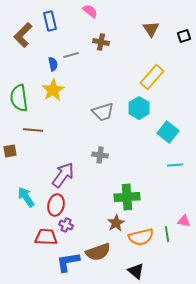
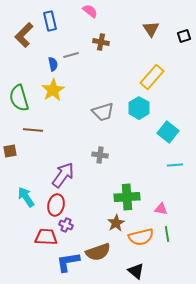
brown L-shape: moved 1 px right
green semicircle: rotated 8 degrees counterclockwise
pink triangle: moved 23 px left, 12 px up
